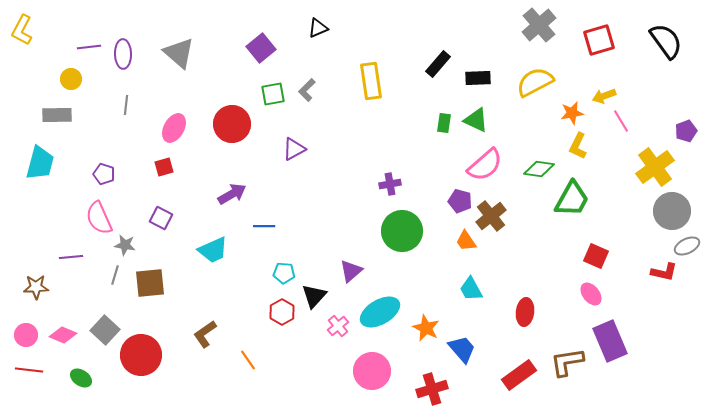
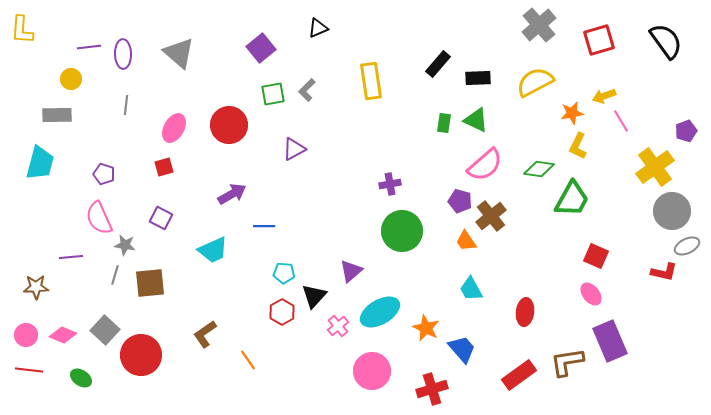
yellow L-shape at (22, 30): rotated 24 degrees counterclockwise
red circle at (232, 124): moved 3 px left, 1 px down
